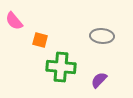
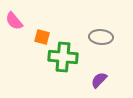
gray ellipse: moved 1 px left, 1 px down
orange square: moved 2 px right, 3 px up
green cross: moved 2 px right, 10 px up
